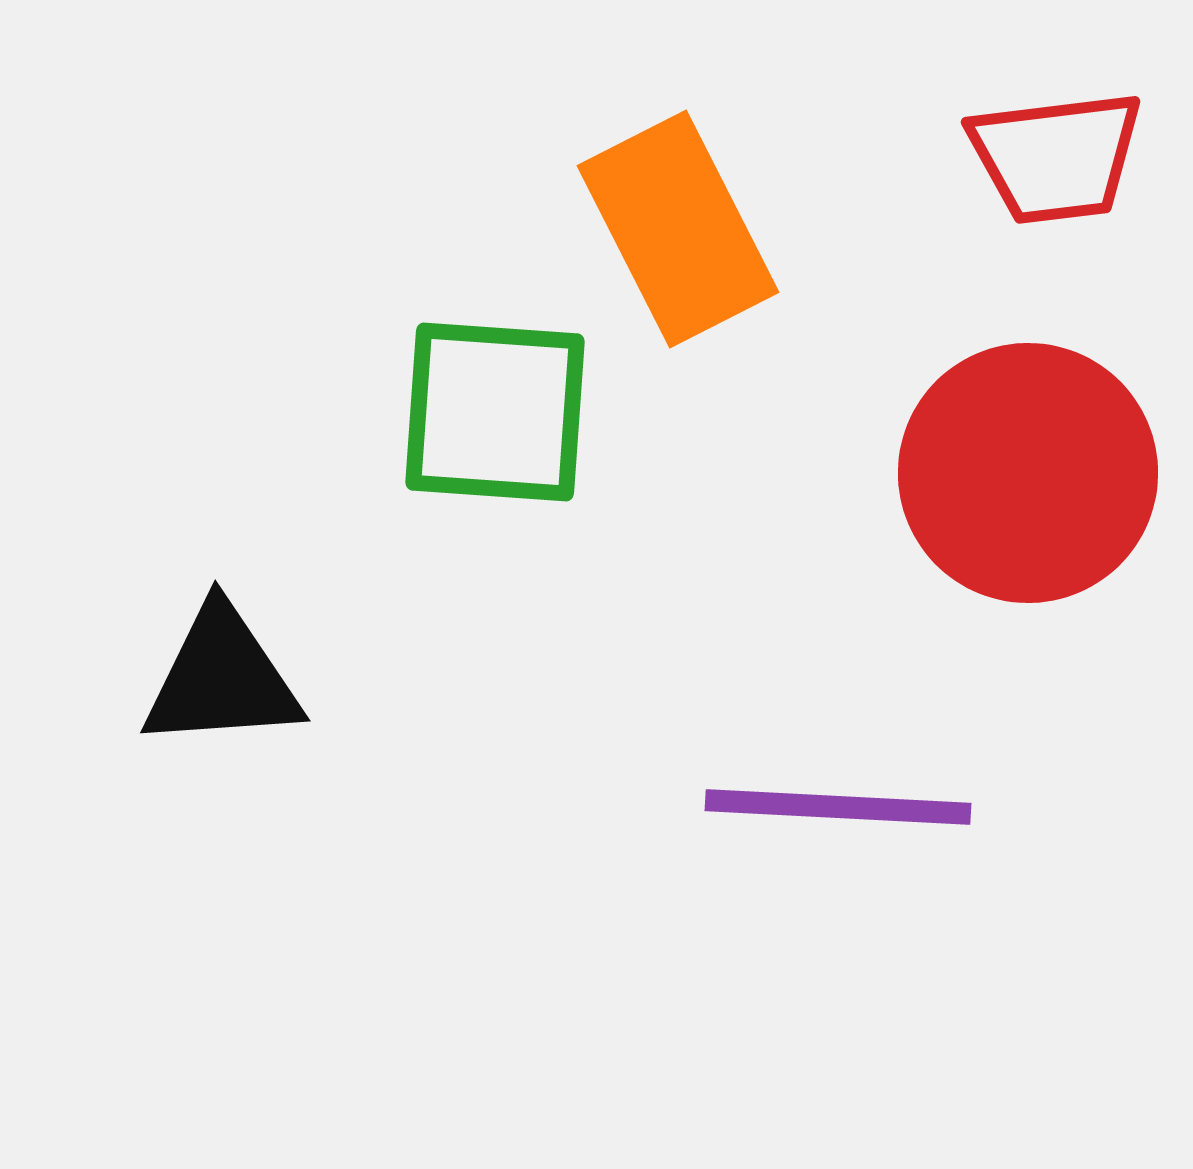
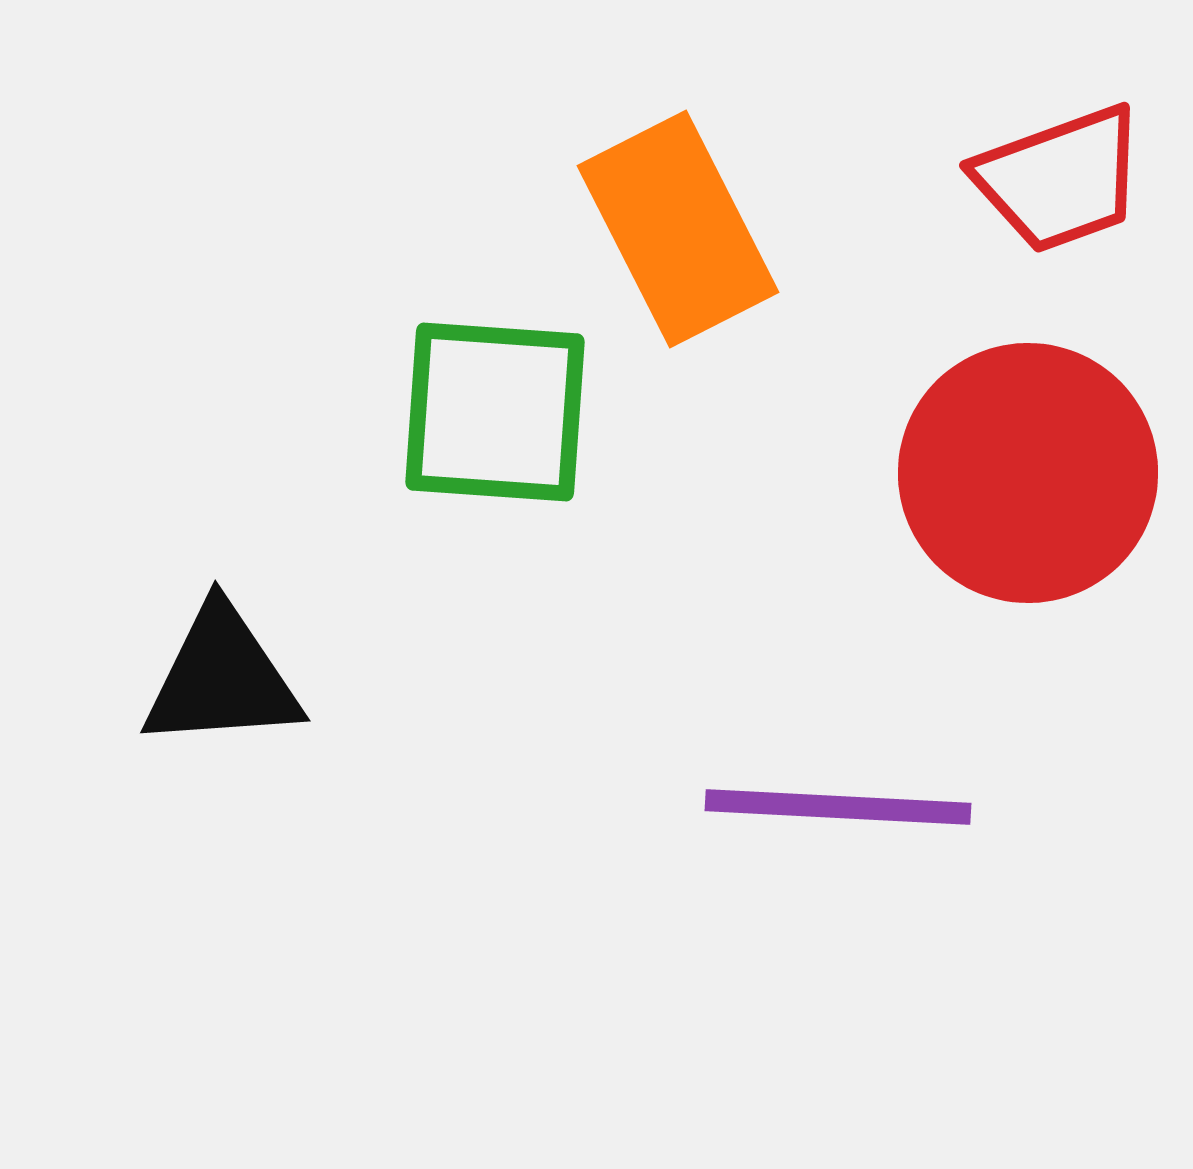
red trapezoid: moved 4 px right, 22 px down; rotated 13 degrees counterclockwise
